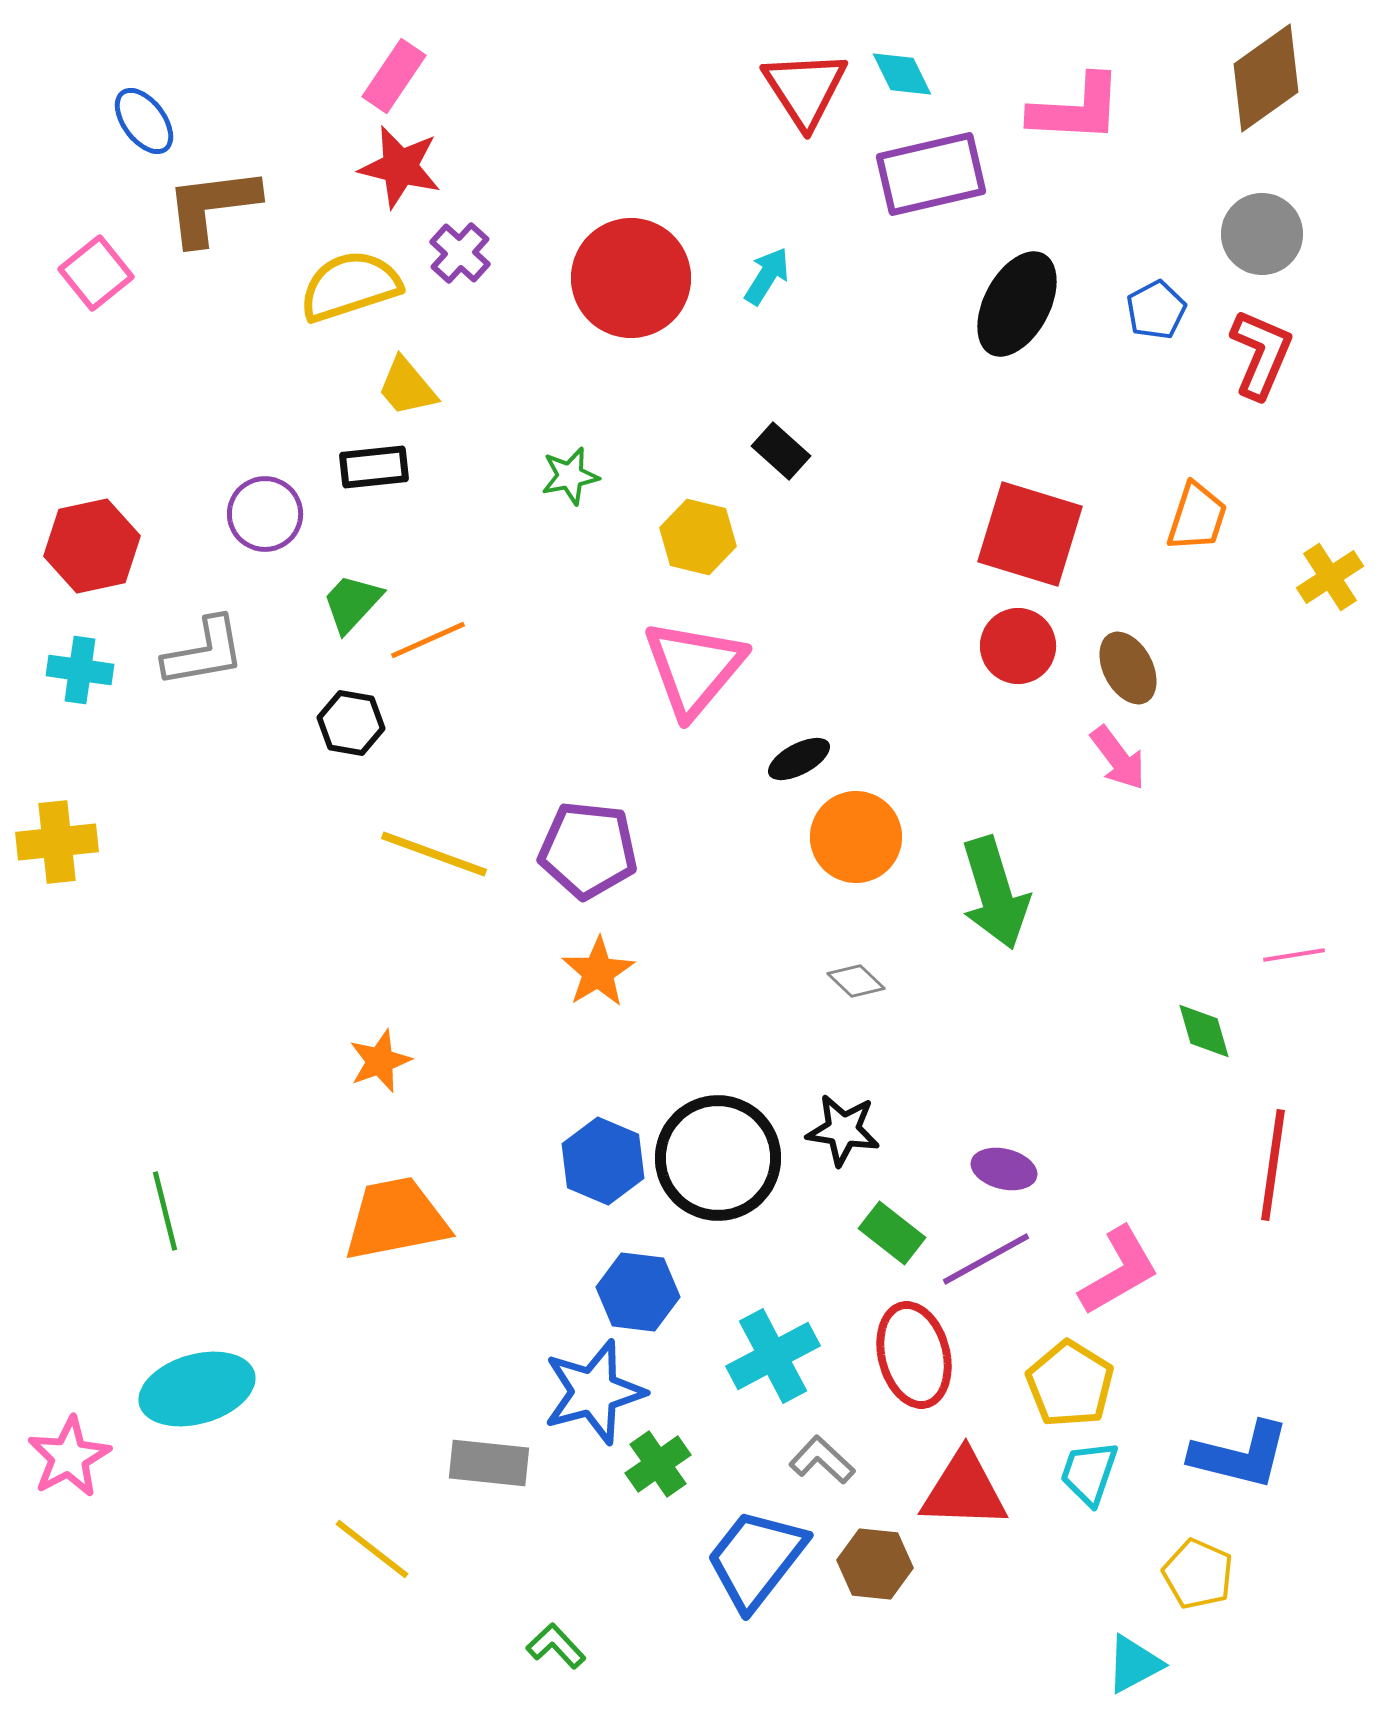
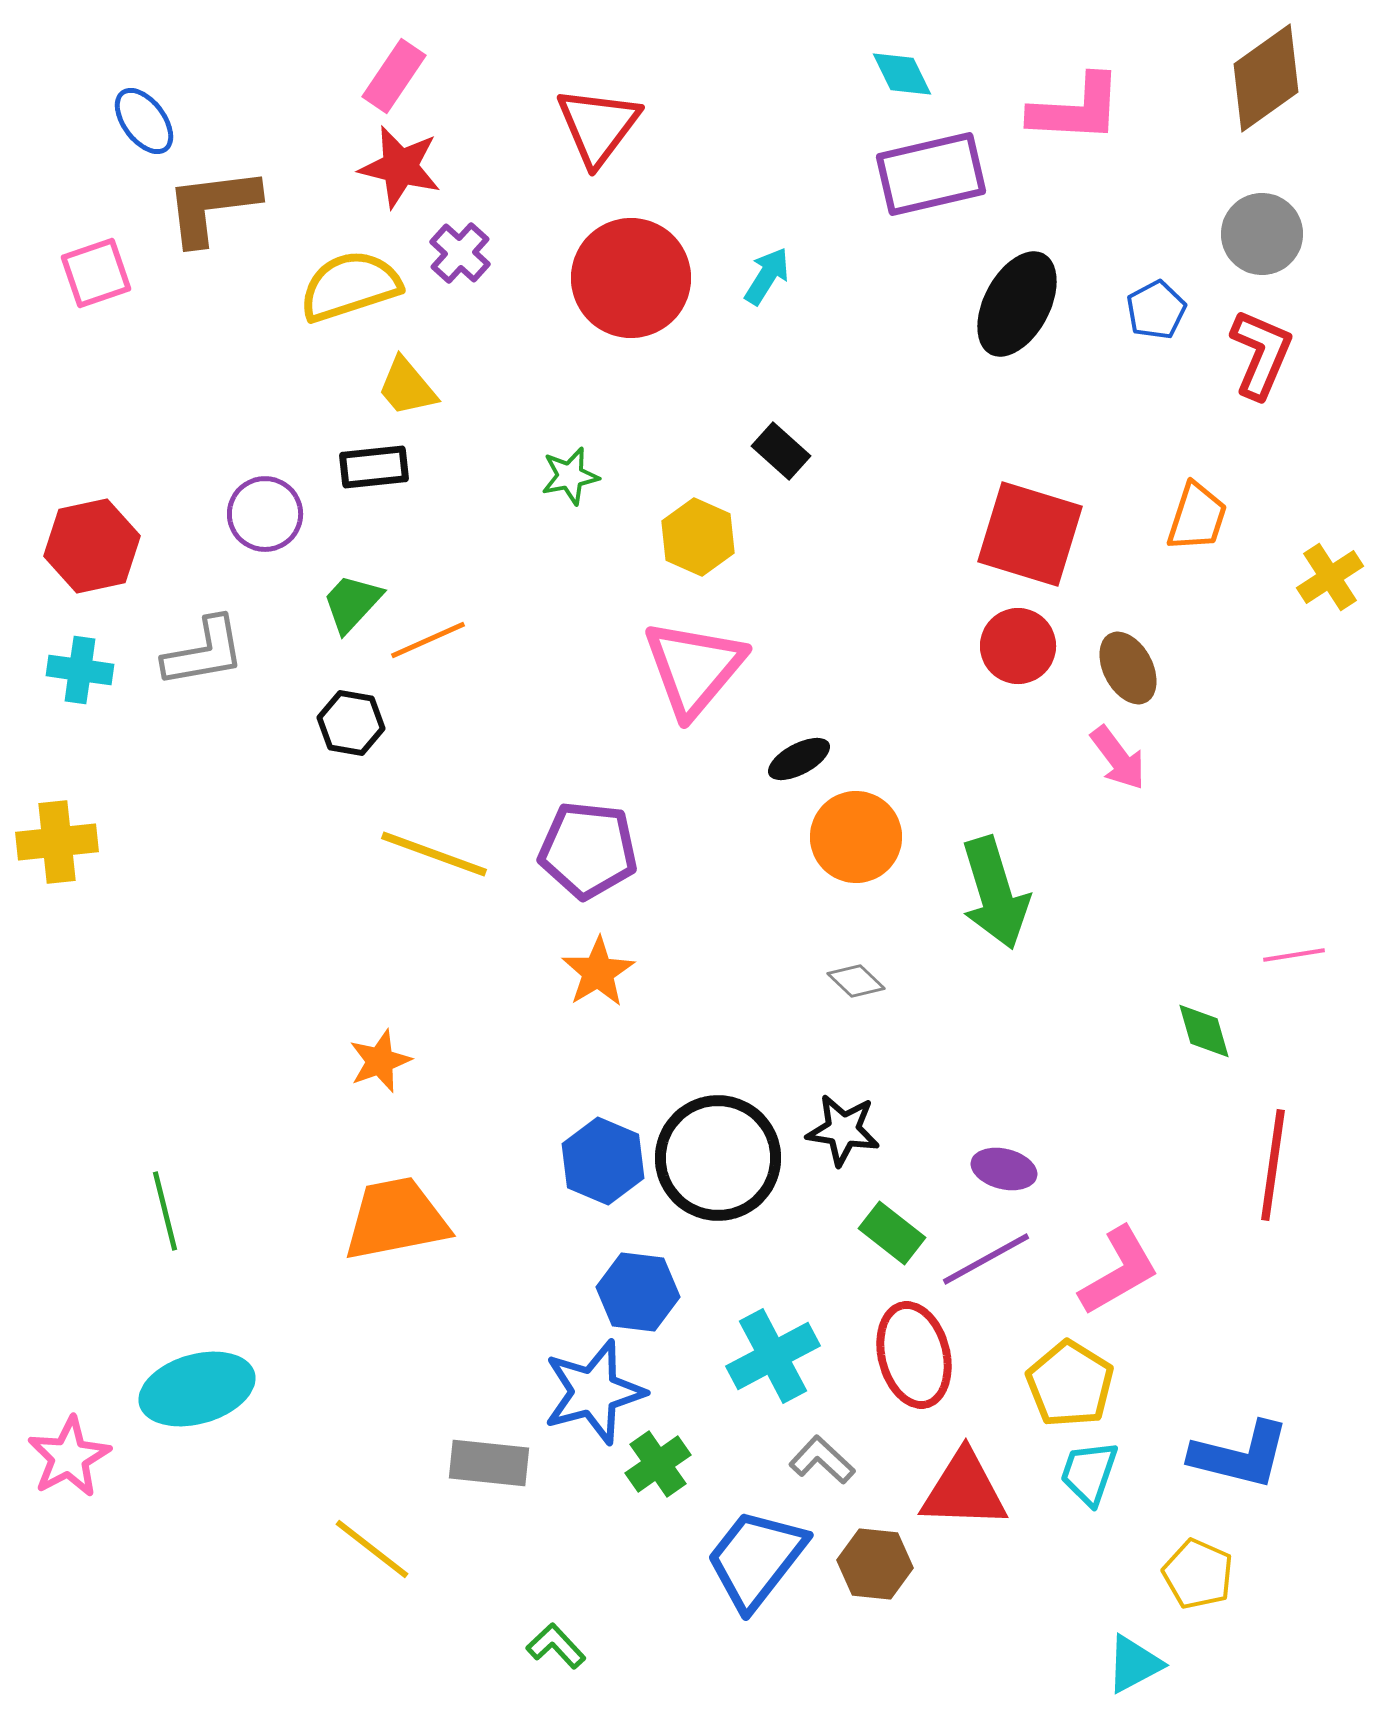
red triangle at (805, 89): moved 207 px left, 37 px down; rotated 10 degrees clockwise
pink square at (96, 273): rotated 20 degrees clockwise
yellow hexagon at (698, 537): rotated 10 degrees clockwise
